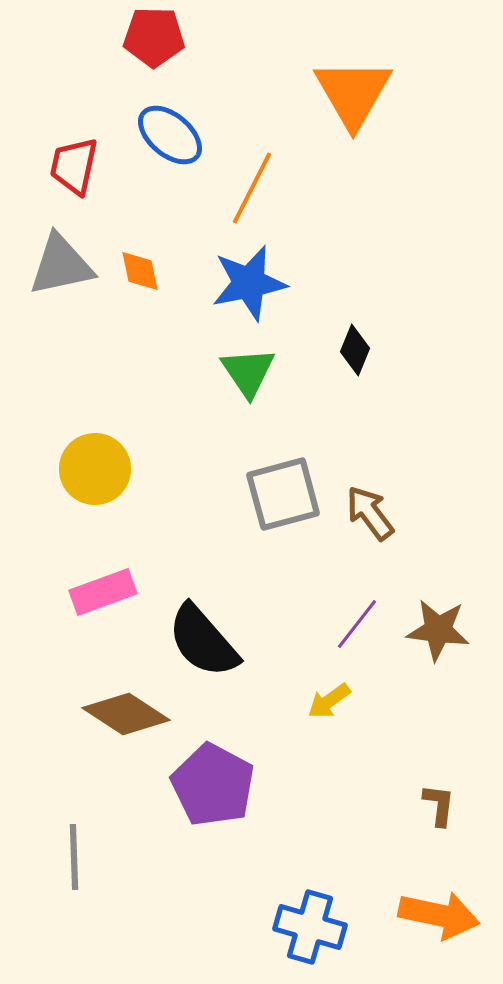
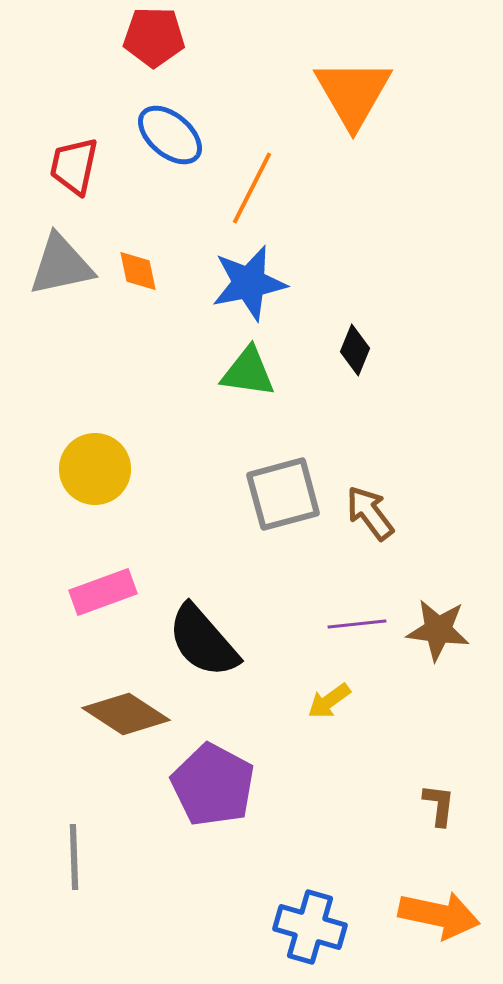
orange diamond: moved 2 px left
green triangle: rotated 48 degrees counterclockwise
purple line: rotated 46 degrees clockwise
